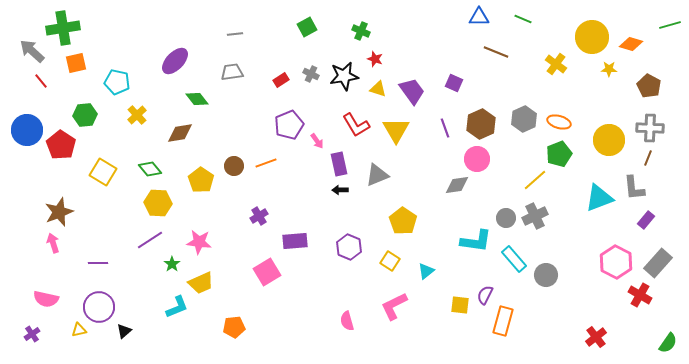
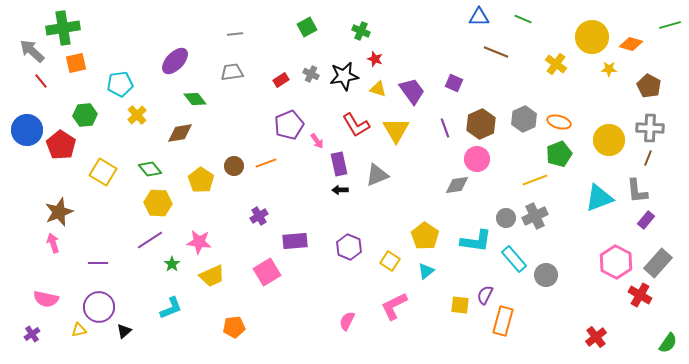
cyan pentagon at (117, 82): moved 3 px right, 2 px down; rotated 20 degrees counterclockwise
green diamond at (197, 99): moved 2 px left
yellow line at (535, 180): rotated 20 degrees clockwise
gray L-shape at (634, 188): moved 3 px right, 3 px down
yellow pentagon at (403, 221): moved 22 px right, 15 px down
yellow trapezoid at (201, 283): moved 11 px right, 7 px up
cyan L-shape at (177, 307): moved 6 px left, 1 px down
pink semicircle at (347, 321): rotated 42 degrees clockwise
